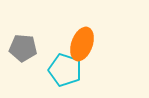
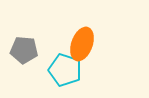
gray pentagon: moved 1 px right, 2 px down
